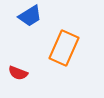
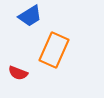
orange rectangle: moved 10 px left, 2 px down
